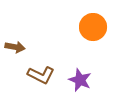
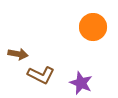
brown arrow: moved 3 px right, 7 px down
purple star: moved 1 px right, 3 px down
